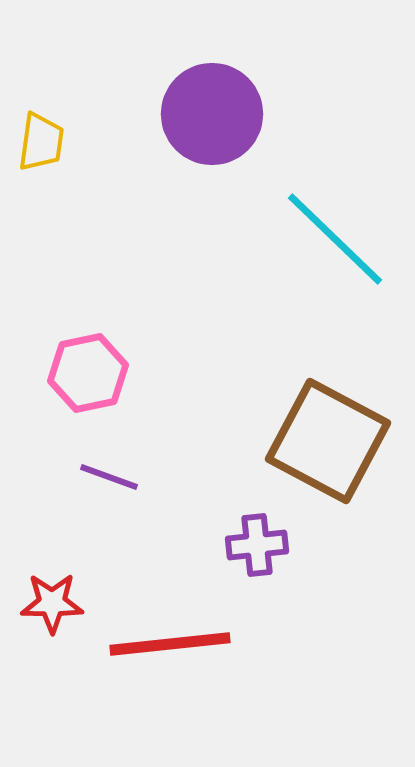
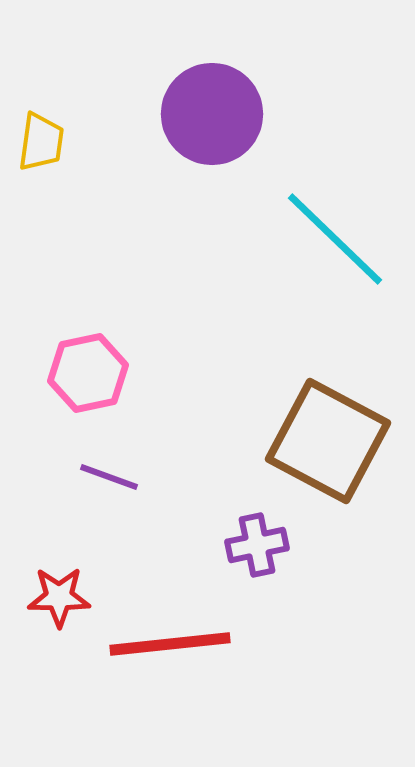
purple cross: rotated 6 degrees counterclockwise
red star: moved 7 px right, 6 px up
